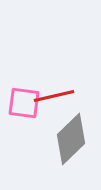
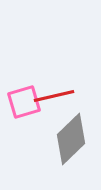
pink square: moved 1 px up; rotated 24 degrees counterclockwise
